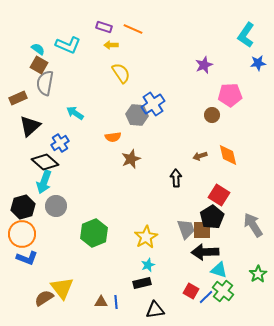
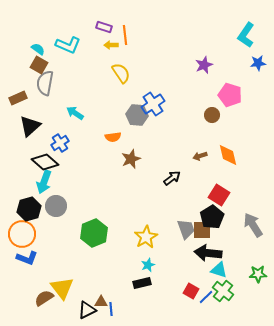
orange line at (133, 29): moved 8 px left, 6 px down; rotated 60 degrees clockwise
pink pentagon at (230, 95): rotated 20 degrees clockwise
black arrow at (176, 178): moved 4 px left; rotated 54 degrees clockwise
black hexagon at (23, 207): moved 6 px right, 2 px down
black arrow at (205, 252): moved 3 px right, 1 px down; rotated 8 degrees clockwise
green star at (258, 274): rotated 30 degrees clockwise
blue line at (116, 302): moved 5 px left, 7 px down
black triangle at (155, 310): moved 68 px left; rotated 18 degrees counterclockwise
